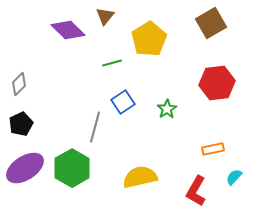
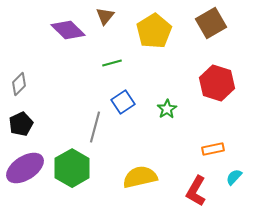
yellow pentagon: moved 5 px right, 8 px up
red hexagon: rotated 24 degrees clockwise
